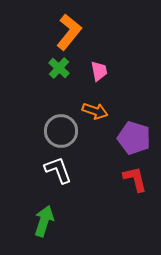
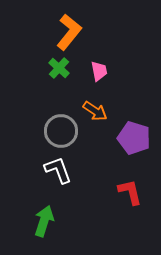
orange arrow: rotated 15 degrees clockwise
red L-shape: moved 5 px left, 13 px down
